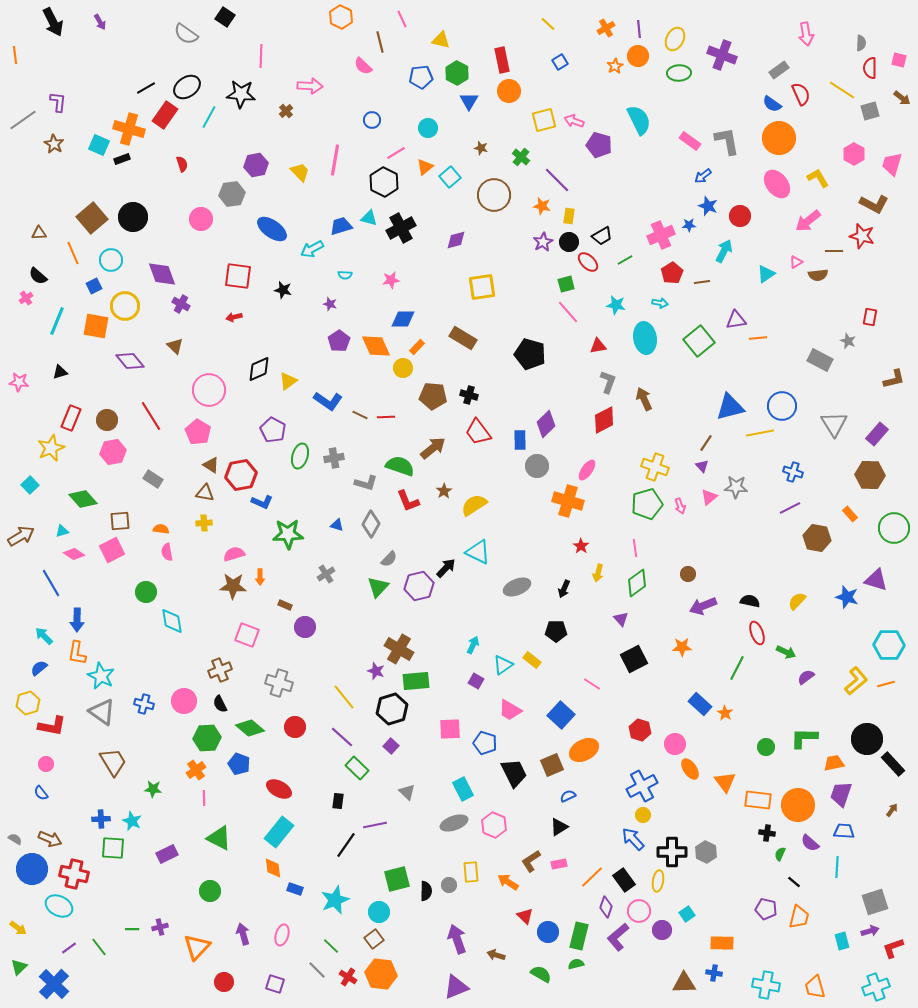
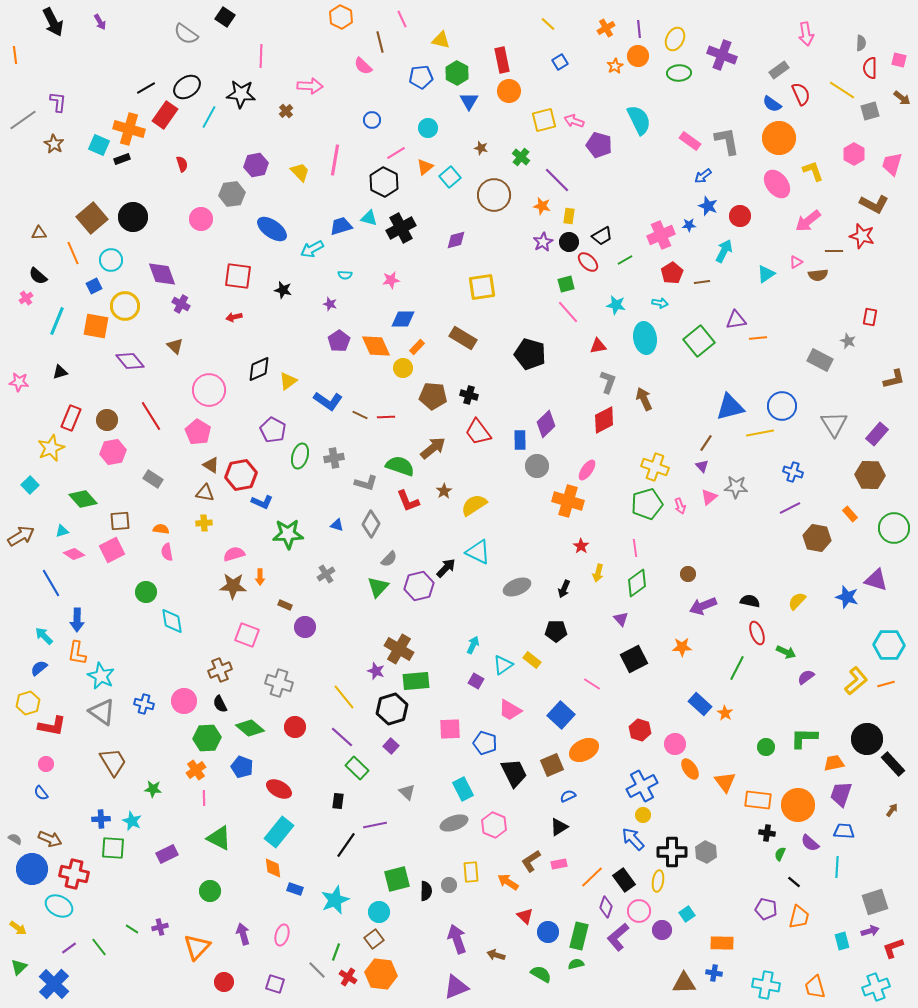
yellow L-shape at (818, 178): moved 5 px left, 7 px up; rotated 10 degrees clockwise
blue pentagon at (239, 764): moved 3 px right, 3 px down
green line at (132, 929): rotated 32 degrees clockwise
green line at (331, 946): moved 5 px right, 6 px down; rotated 66 degrees clockwise
